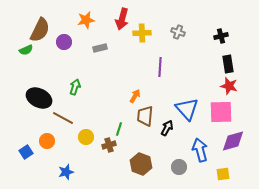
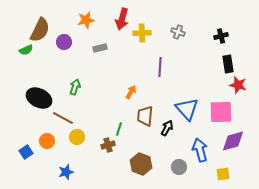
red star: moved 9 px right, 1 px up
orange arrow: moved 4 px left, 4 px up
yellow circle: moved 9 px left
brown cross: moved 1 px left
